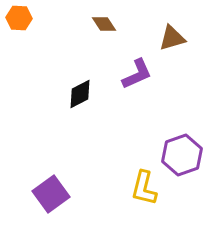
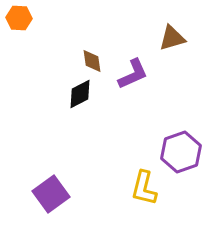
brown diamond: moved 12 px left, 37 px down; rotated 25 degrees clockwise
purple L-shape: moved 4 px left
purple hexagon: moved 1 px left, 3 px up
